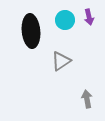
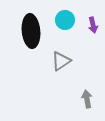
purple arrow: moved 4 px right, 8 px down
